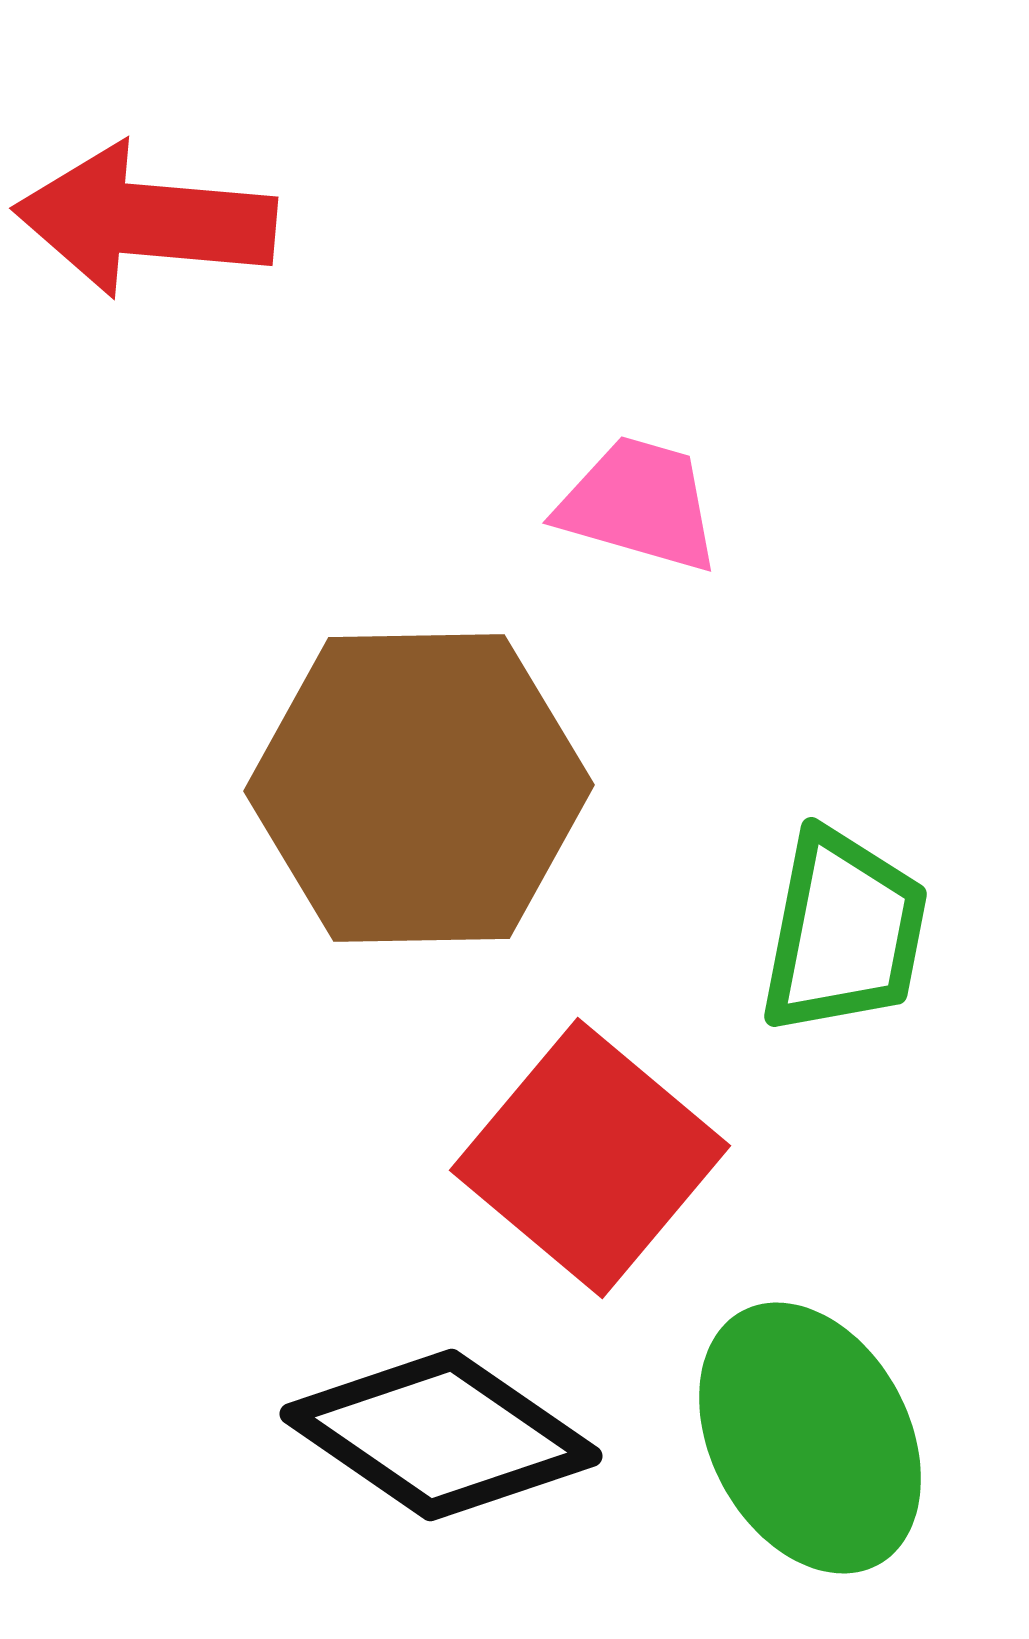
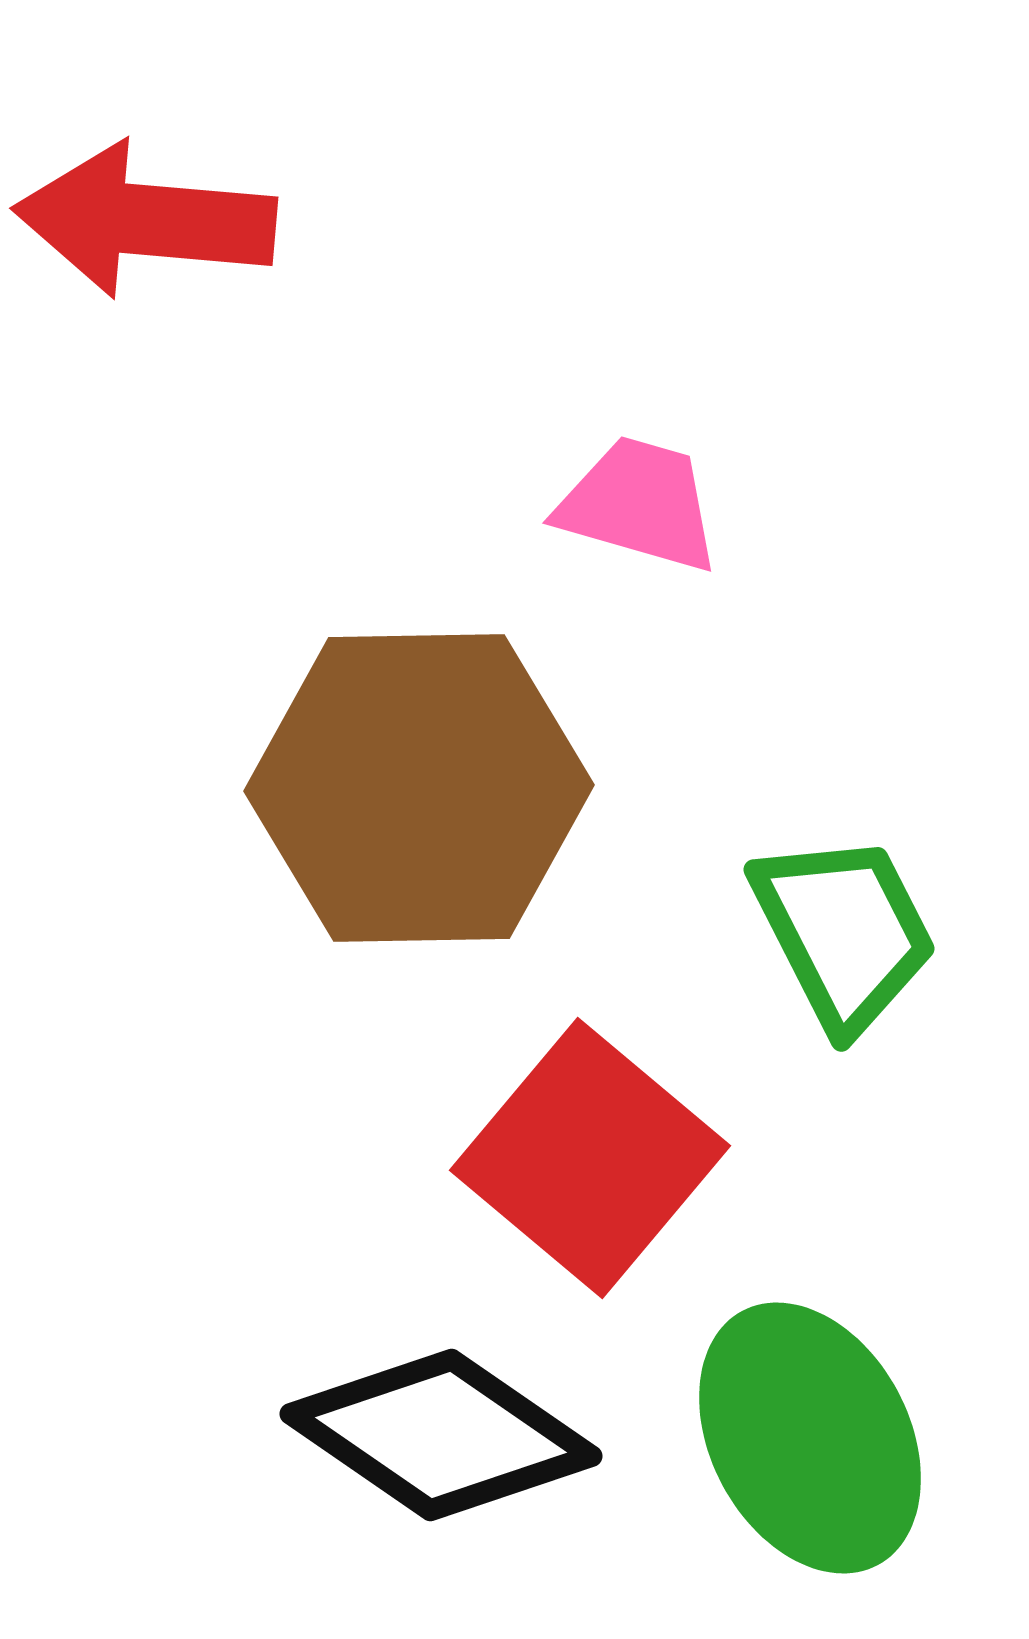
green trapezoid: rotated 38 degrees counterclockwise
